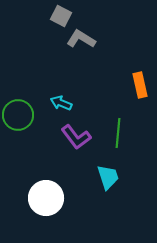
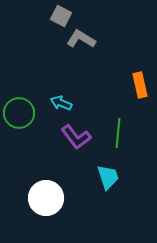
green circle: moved 1 px right, 2 px up
